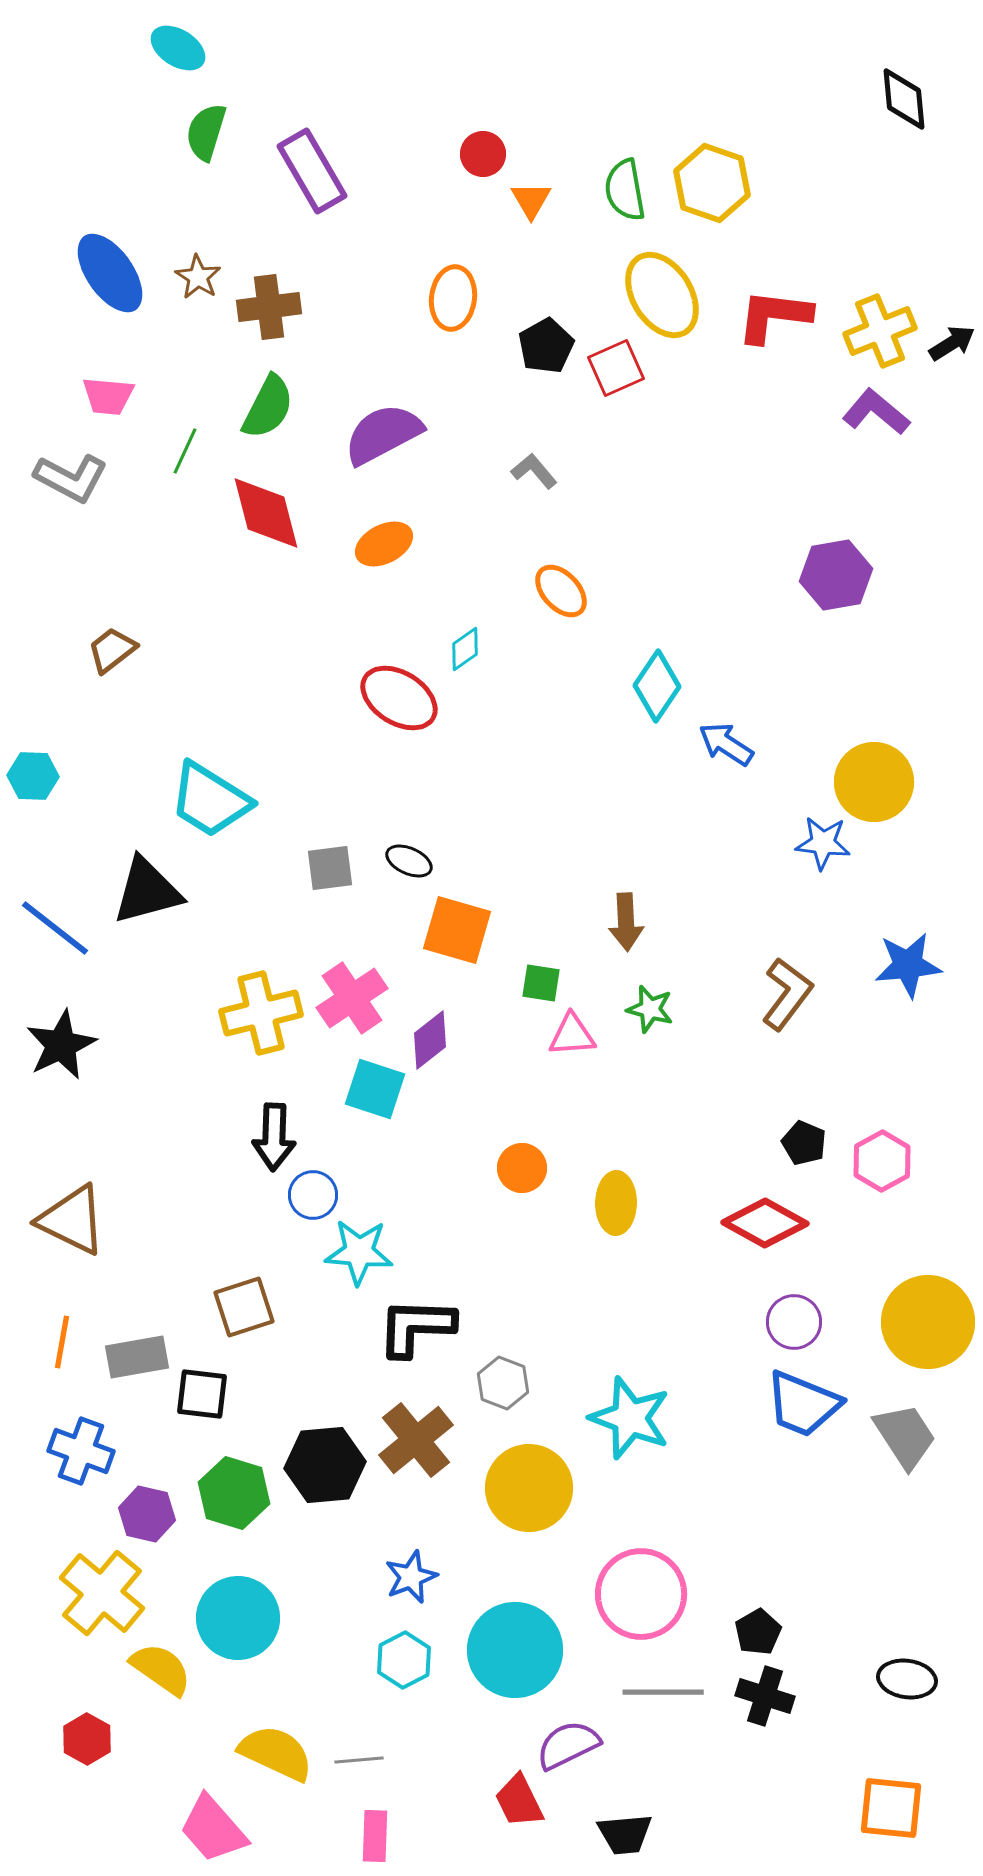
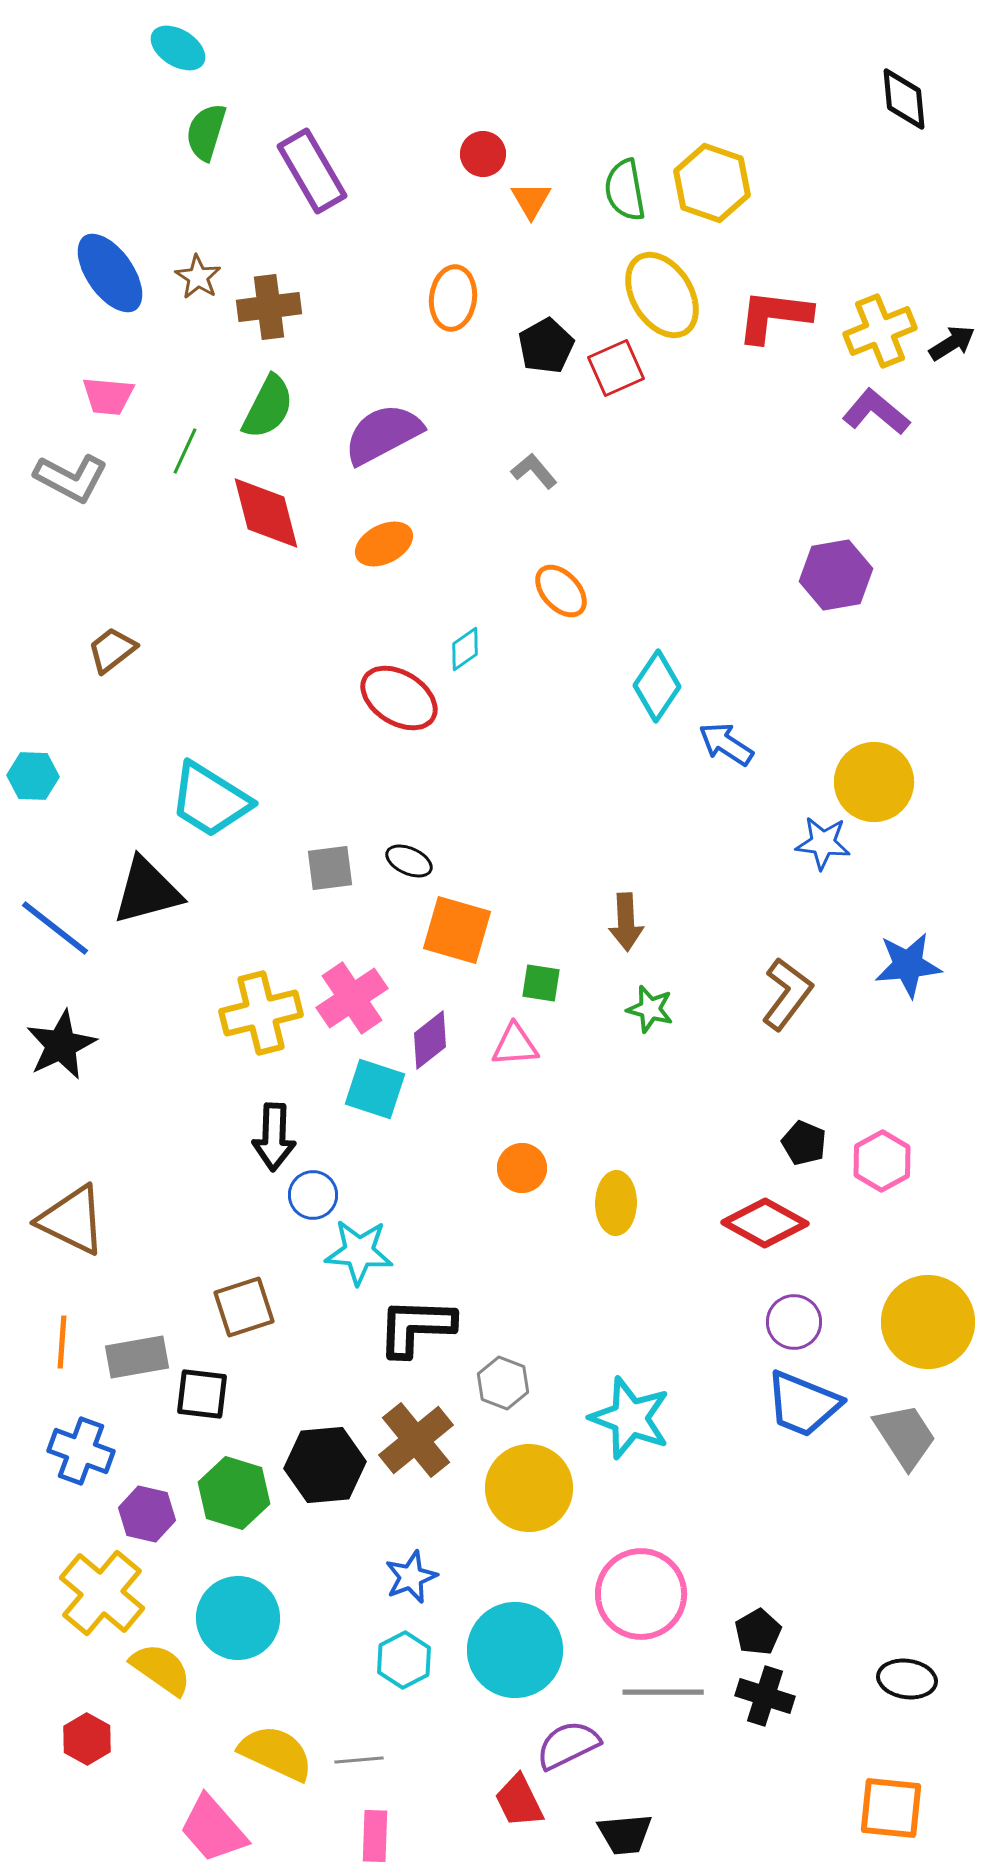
pink triangle at (572, 1035): moved 57 px left, 10 px down
orange line at (62, 1342): rotated 6 degrees counterclockwise
